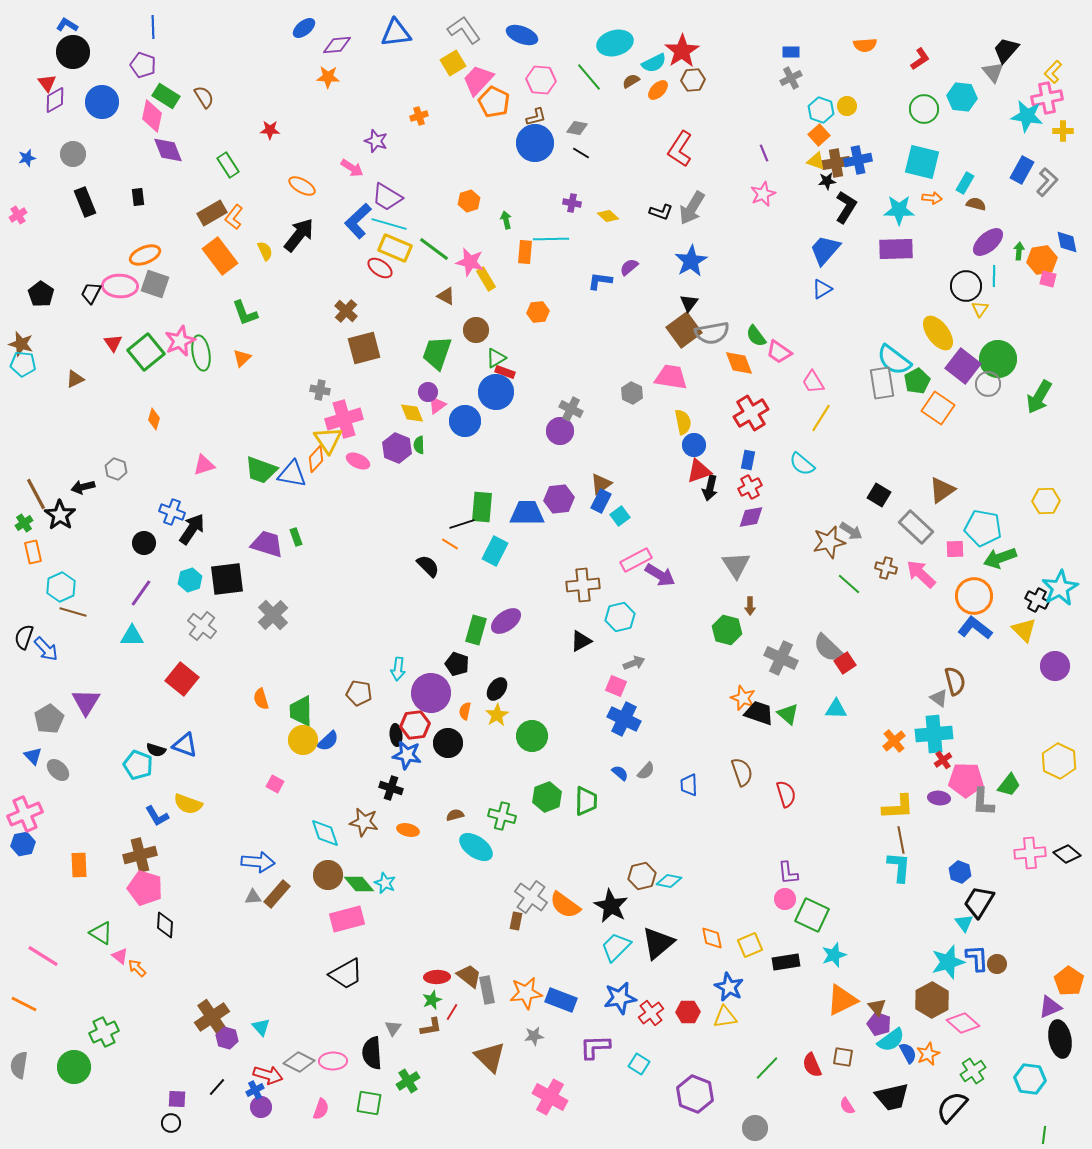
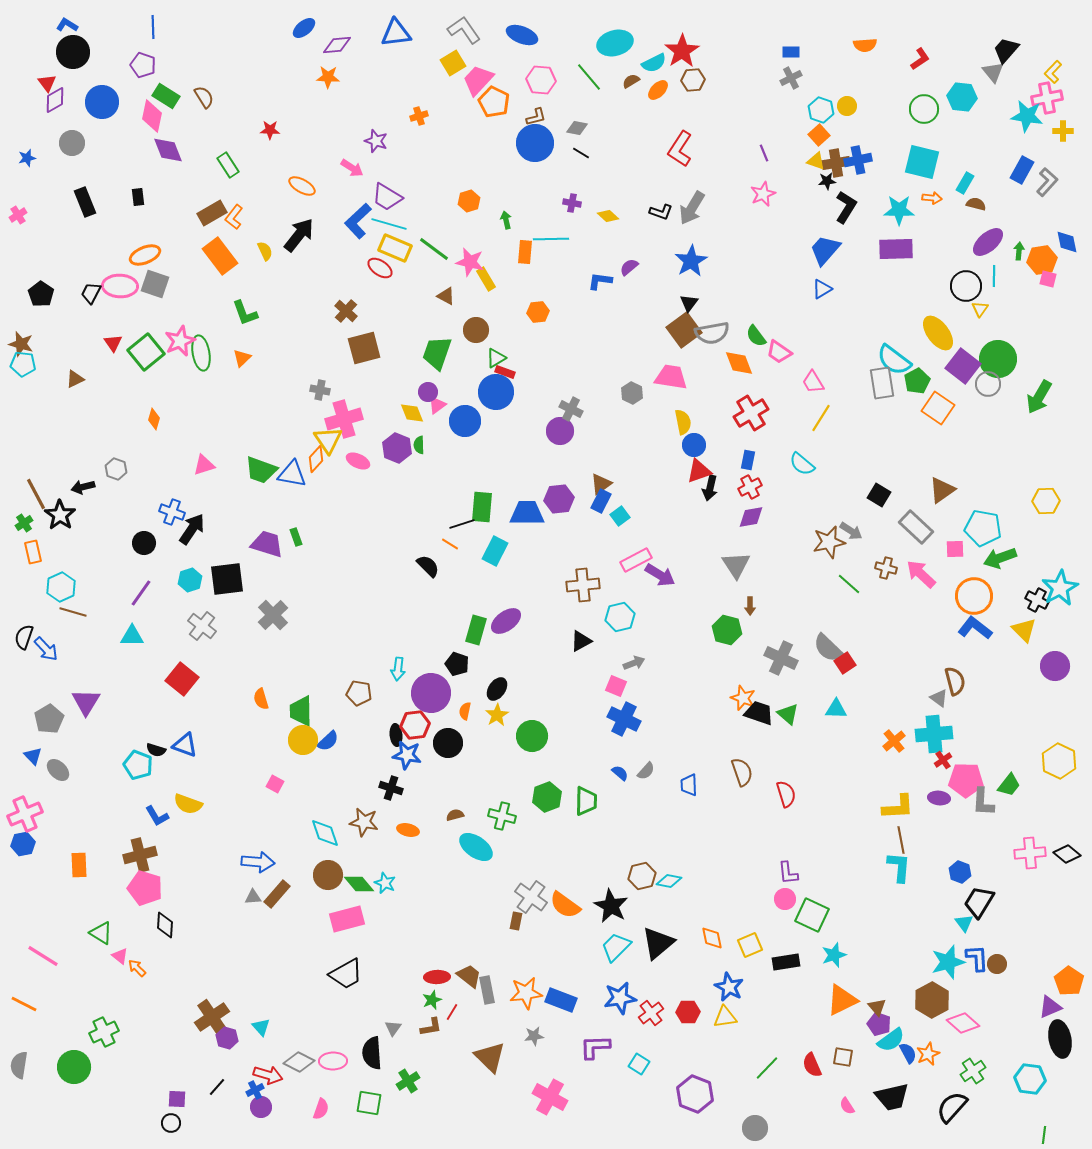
gray circle at (73, 154): moved 1 px left, 11 px up
